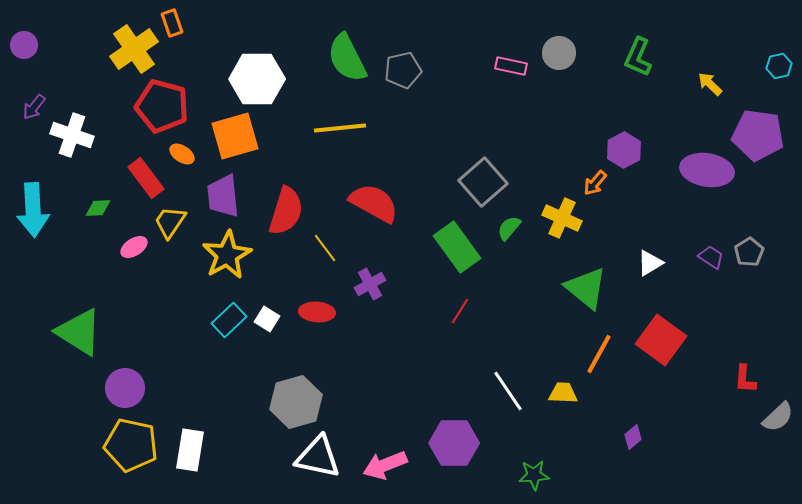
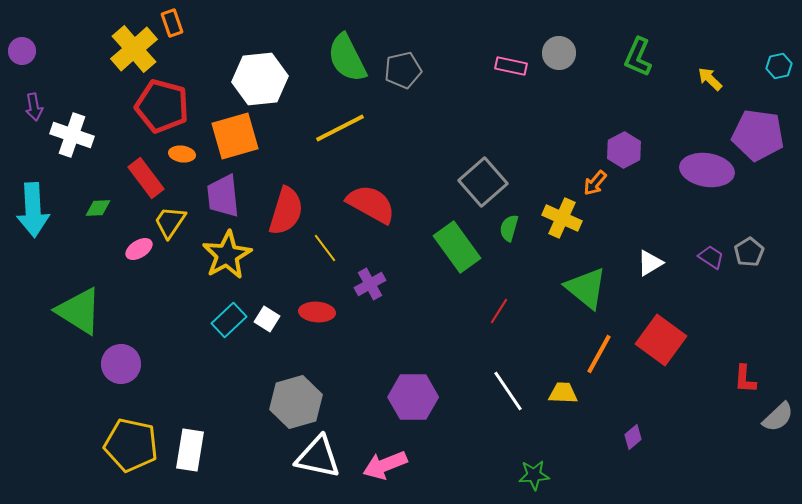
purple circle at (24, 45): moved 2 px left, 6 px down
yellow cross at (134, 49): rotated 6 degrees counterclockwise
white hexagon at (257, 79): moved 3 px right; rotated 6 degrees counterclockwise
yellow arrow at (710, 84): moved 5 px up
purple arrow at (34, 107): rotated 48 degrees counterclockwise
yellow line at (340, 128): rotated 21 degrees counterclockwise
orange ellipse at (182, 154): rotated 25 degrees counterclockwise
red semicircle at (374, 203): moved 3 px left, 1 px down
green semicircle at (509, 228): rotated 24 degrees counterclockwise
pink ellipse at (134, 247): moved 5 px right, 2 px down
red line at (460, 311): moved 39 px right
green triangle at (79, 332): moved 21 px up
purple circle at (125, 388): moved 4 px left, 24 px up
purple hexagon at (454, 443): moved 41 px left, 46 px up
